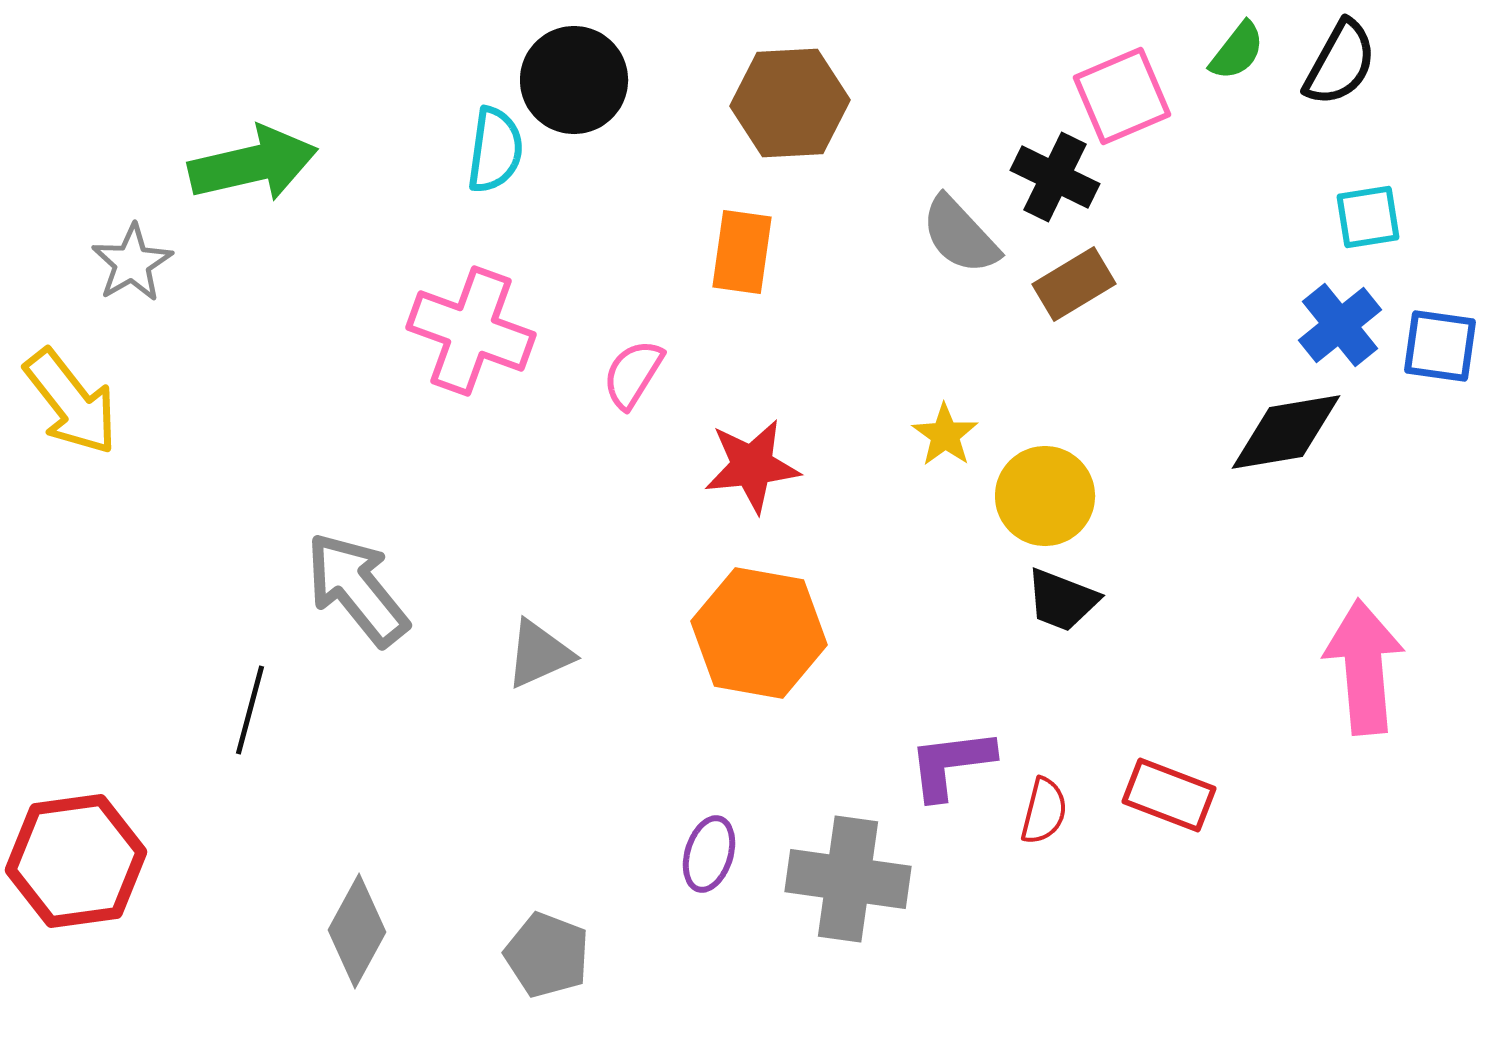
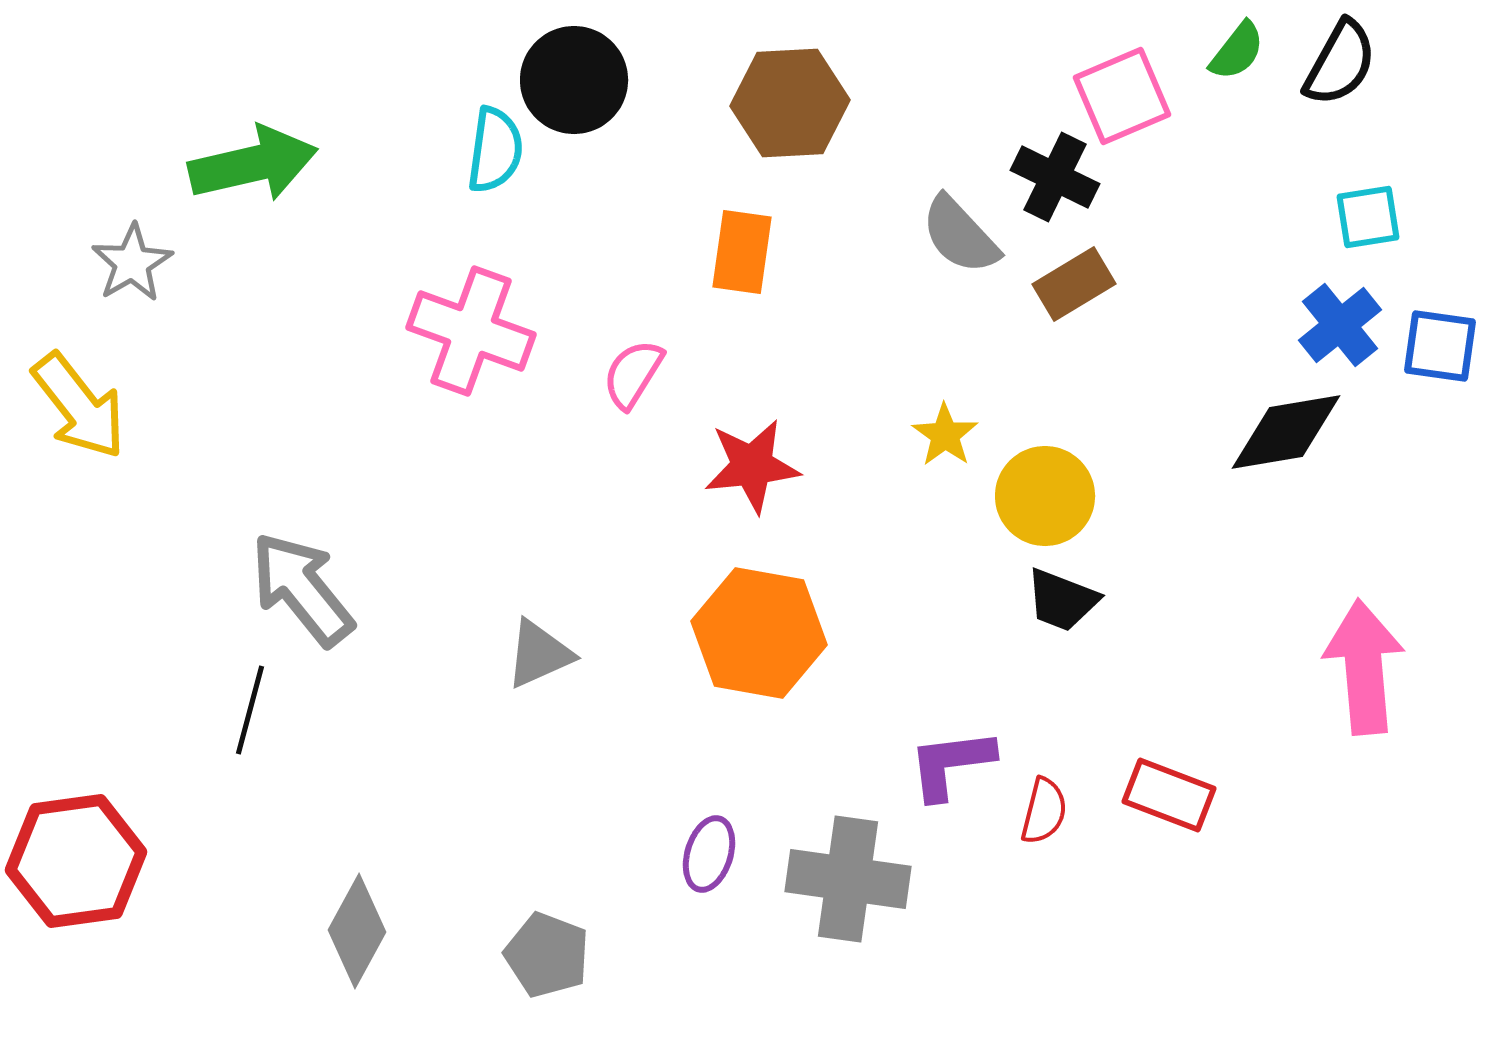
yellow arrow: moved 8 px right, 4 px down
gray arrow: moved 55 px left
